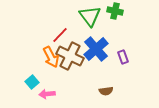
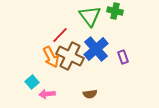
brown semicircle: moved 16 px left, 3 px down
